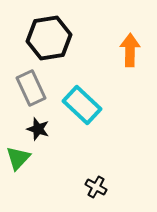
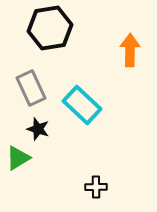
black hexagon: moved 1 px right, 10 px up
green triangle: rotated 16 degrees clockwise
black cross: rotated 30 degrees counterclockwise
